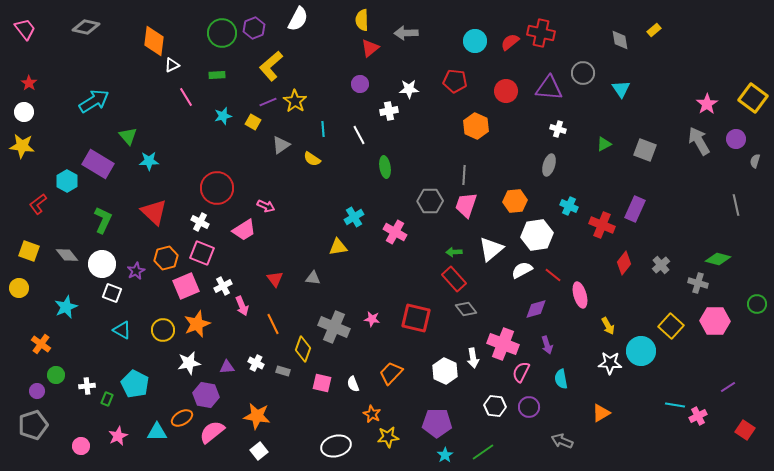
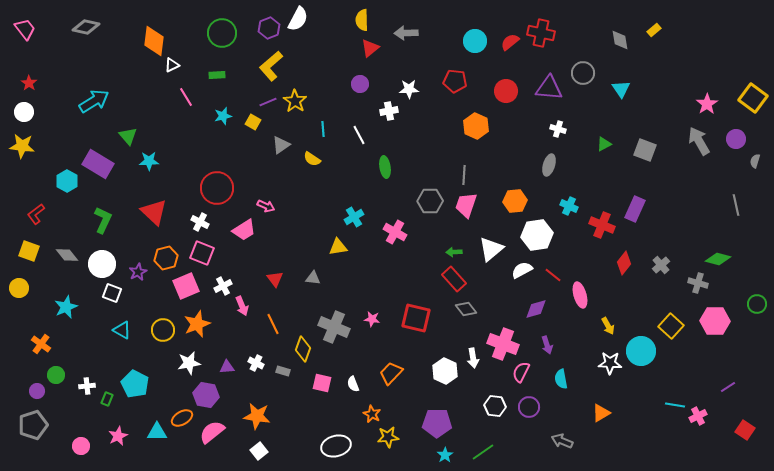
purple hexagon at (254, 28): moved 15 px right
red L-shape at (38, 204): moved 2 px left, 10 px down
purple star at (136, 271): moved 2 px right, 1 px down
